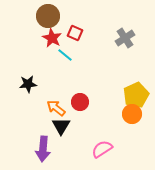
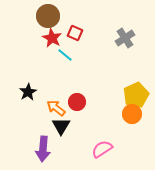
black star: moved 8 px down; rotated 24 degrees counterclockwise
red circle: moved 3 px left
